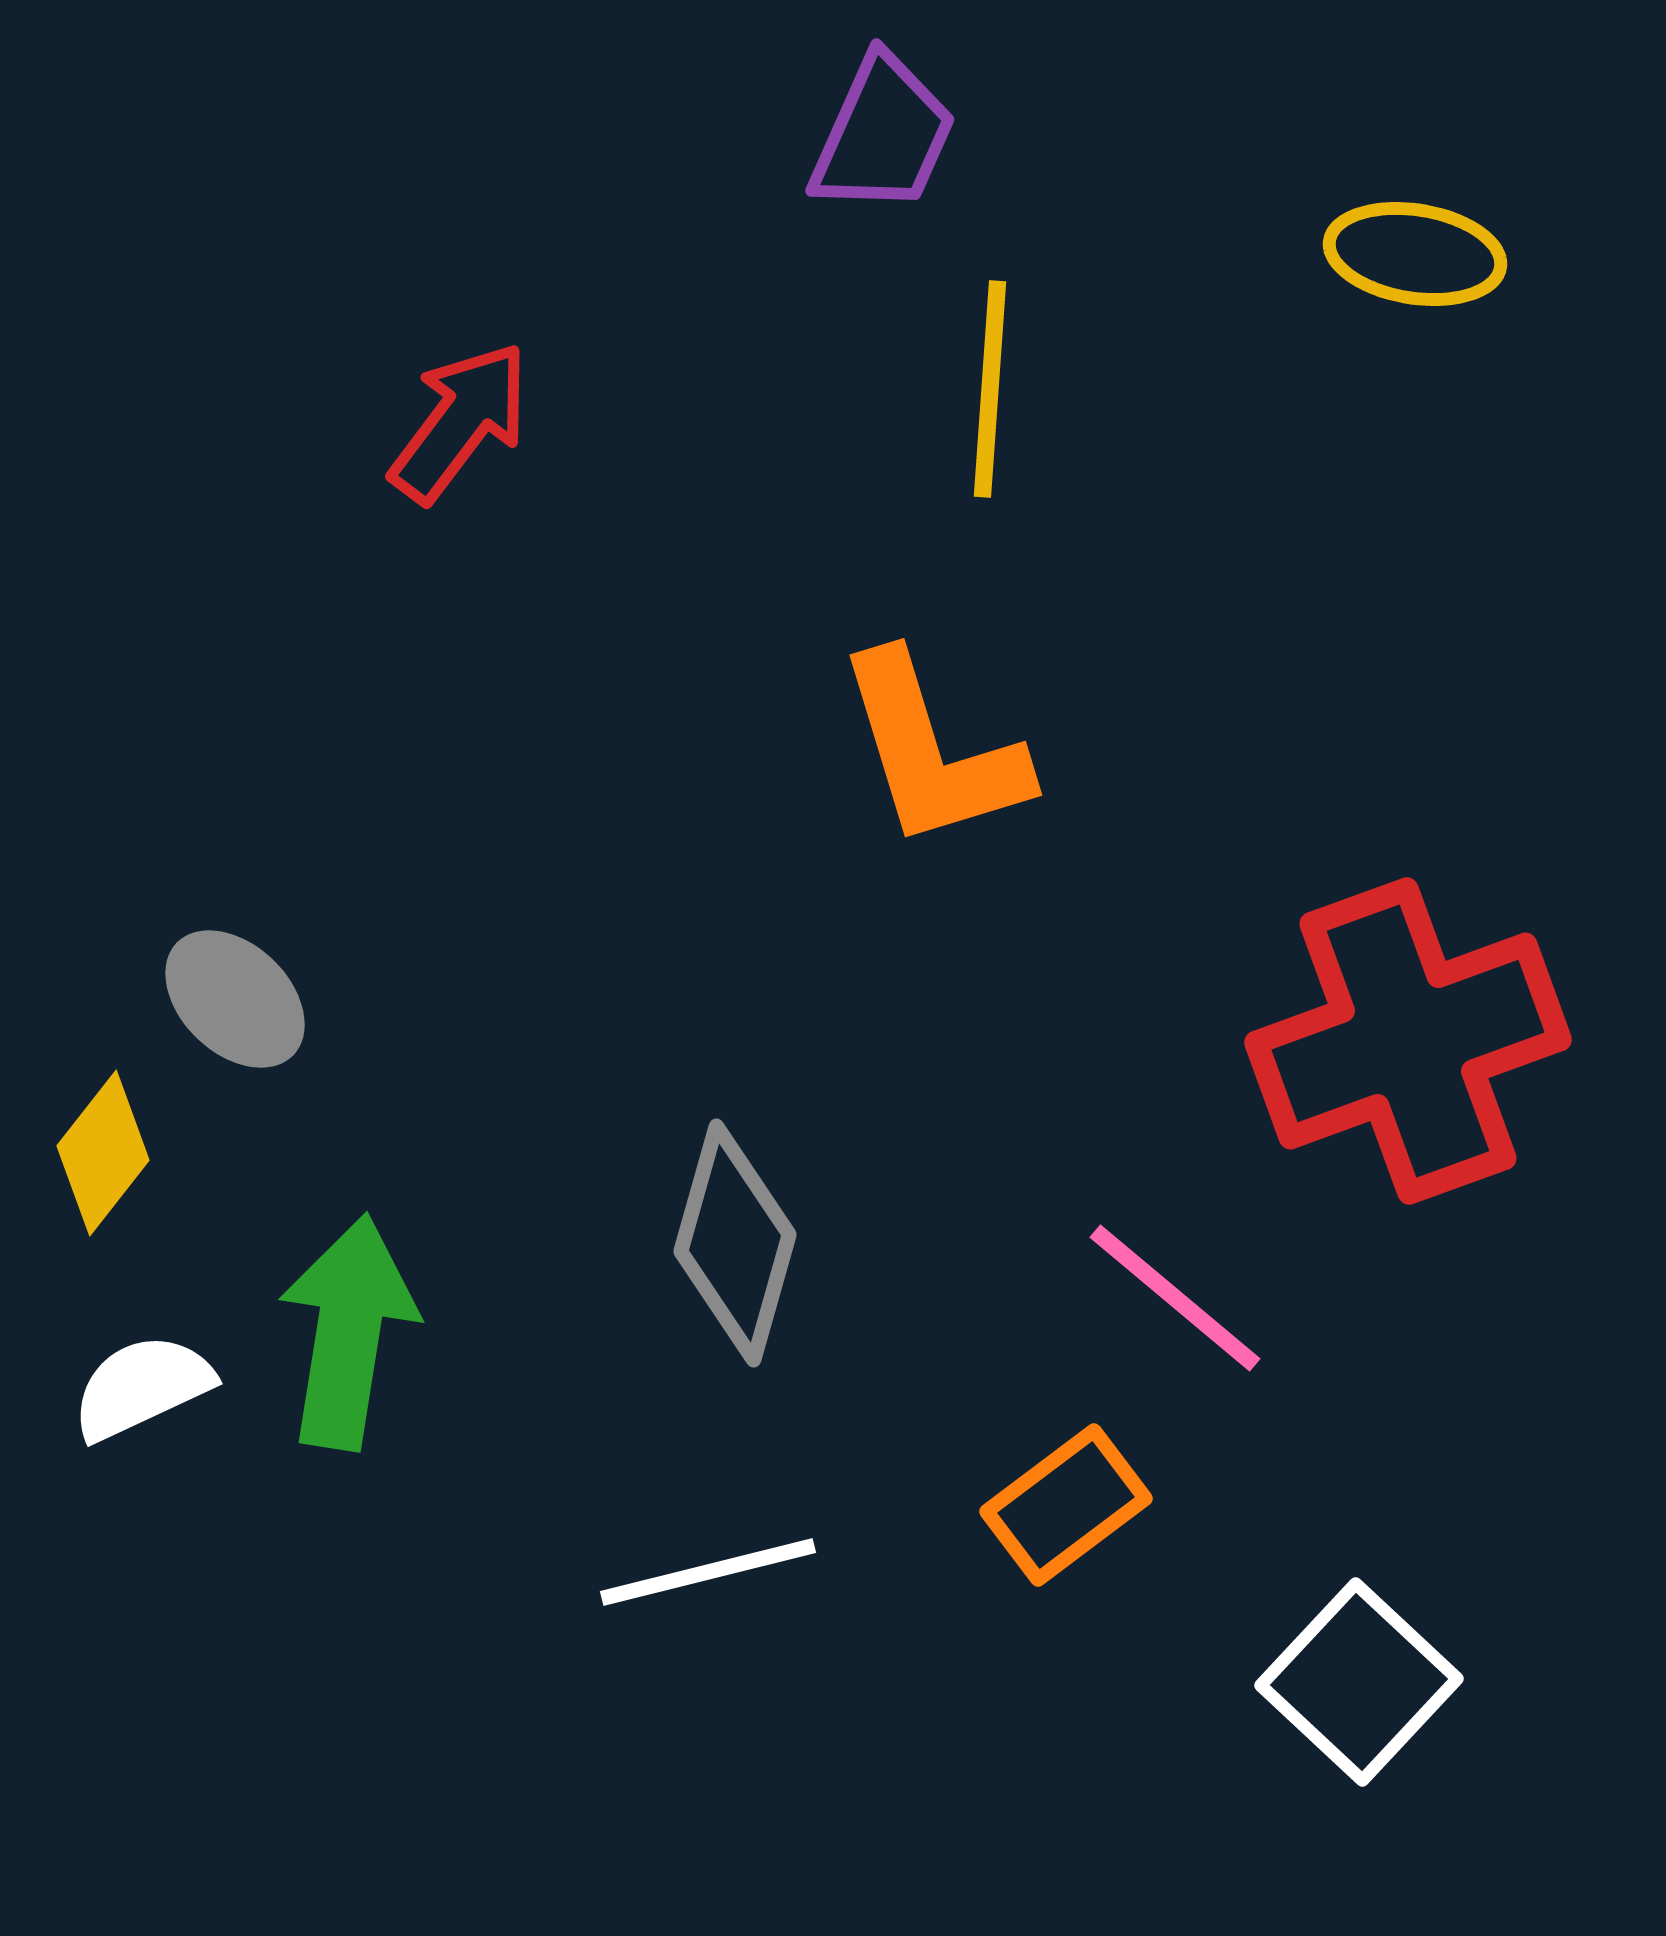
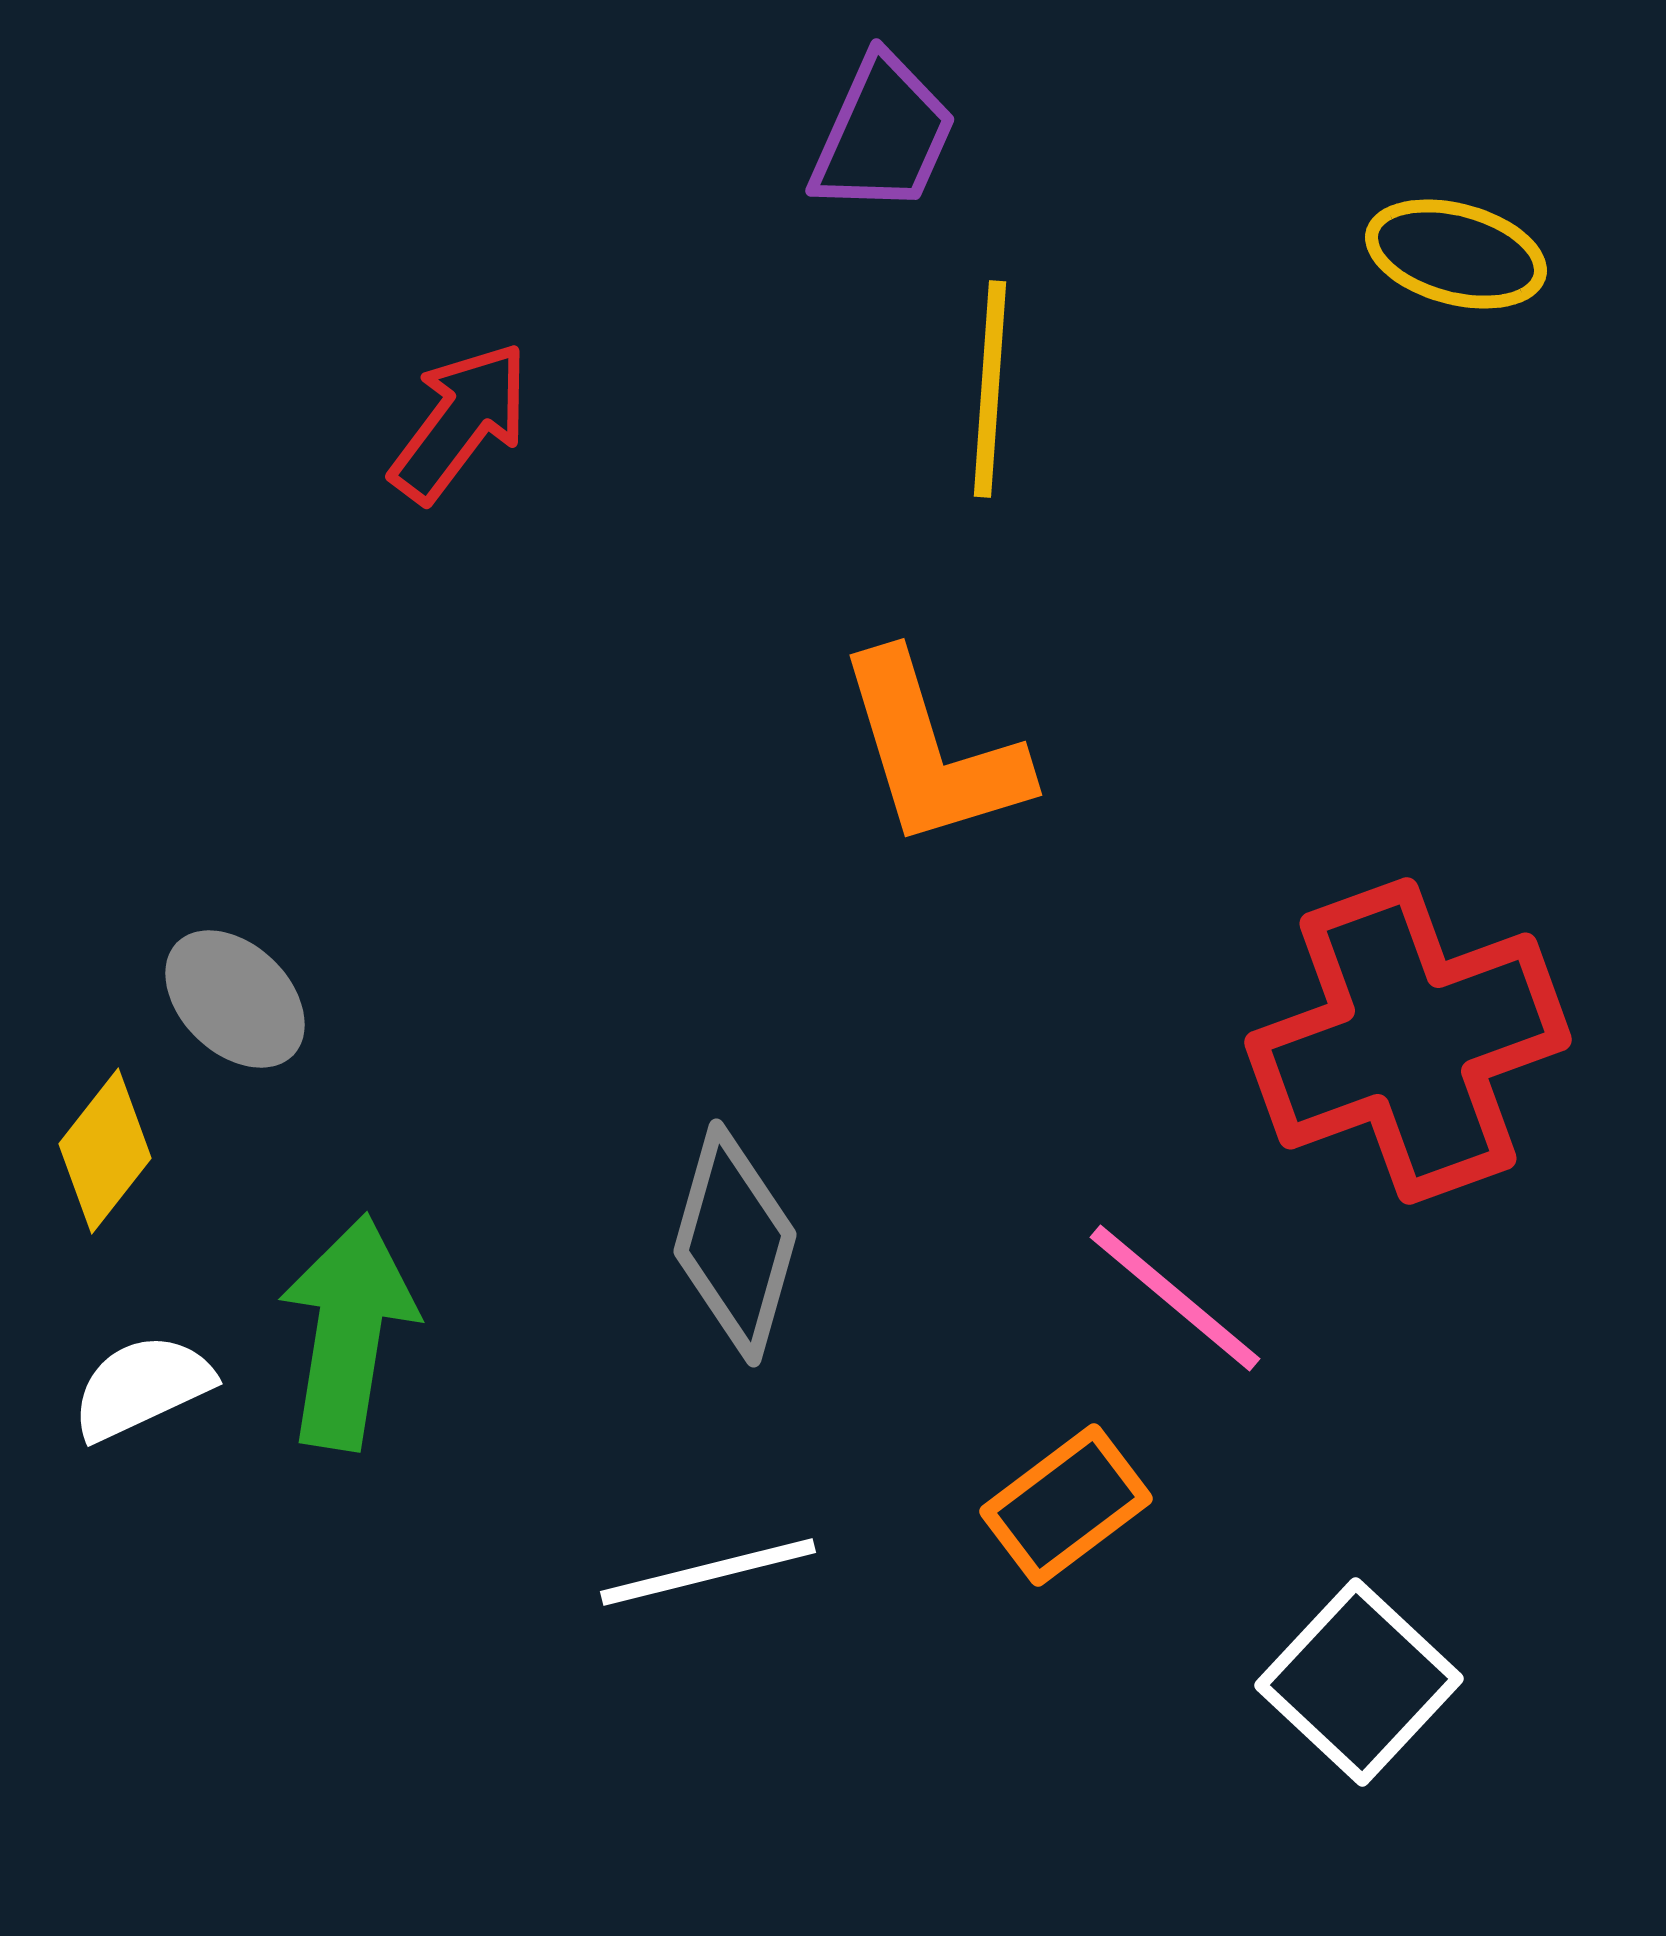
yellow ellipse: moved 41 px right; rotated 6 degrees clockwise
yellow diamond: moved 2 px right, 2 px up
